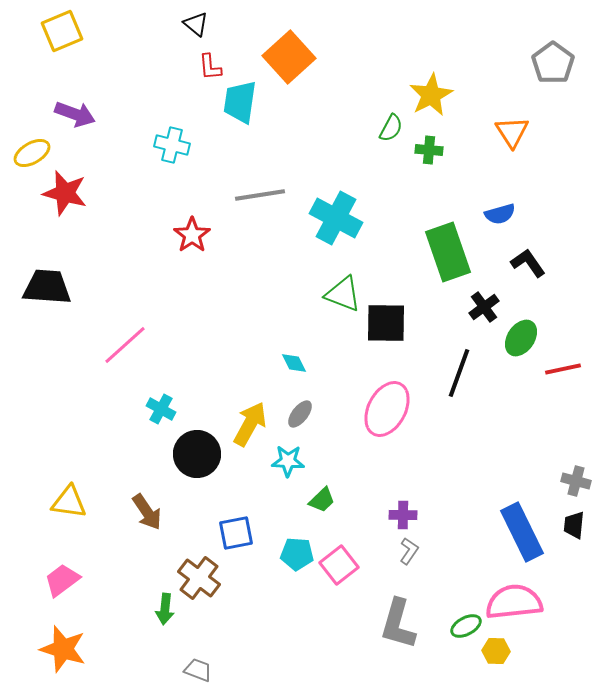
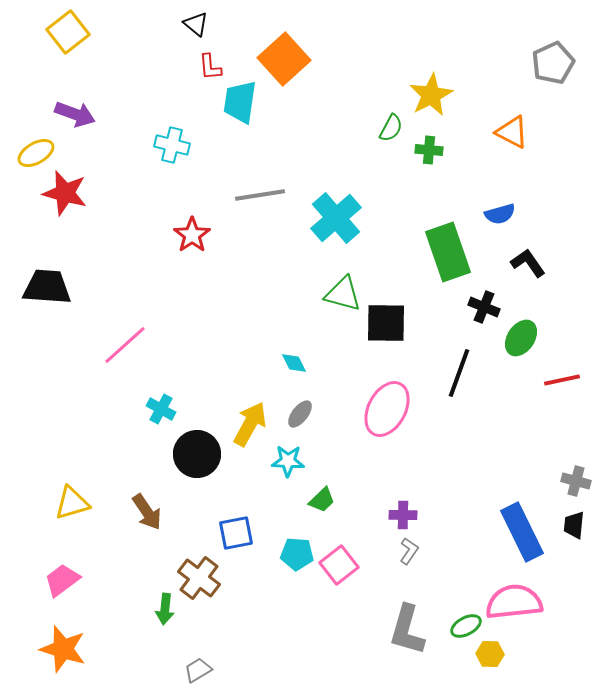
yellow square at (62, 31): moved 6 px right, 1 px down; rotated 15 degrees counterclockwise
orange square at (289, 57): moved 5 px left, 2 px down
gray pentagon at (553, 63): rotated 12 degrees clockwise
orange triangle at (512, 132): rotated 30 degrees counterclockwise
yellow ellipse at (32, 153): moved 4 px right
cyan cross at (336, 218): rotated 21 degrees clockwise
green triangle at (343, 294): rotated 6 degrees counterclockwise
black cross at (484, 307): rotated 32 degrees counterclockwise
red line at (563, 369): moved 1 px left, 11 px down
yellow triangle at (69, 502): moved 3 px right, 1 px down; rotated 24 degrees counterclockwise
gray L-shape at (398, 624): moved 9 px right, 6 px down
yellow hexagon at (496, 651): moved 6 px left, 3 px down
gray trapezoid at (198, 670): rotated 52 degrees counterclockwise
